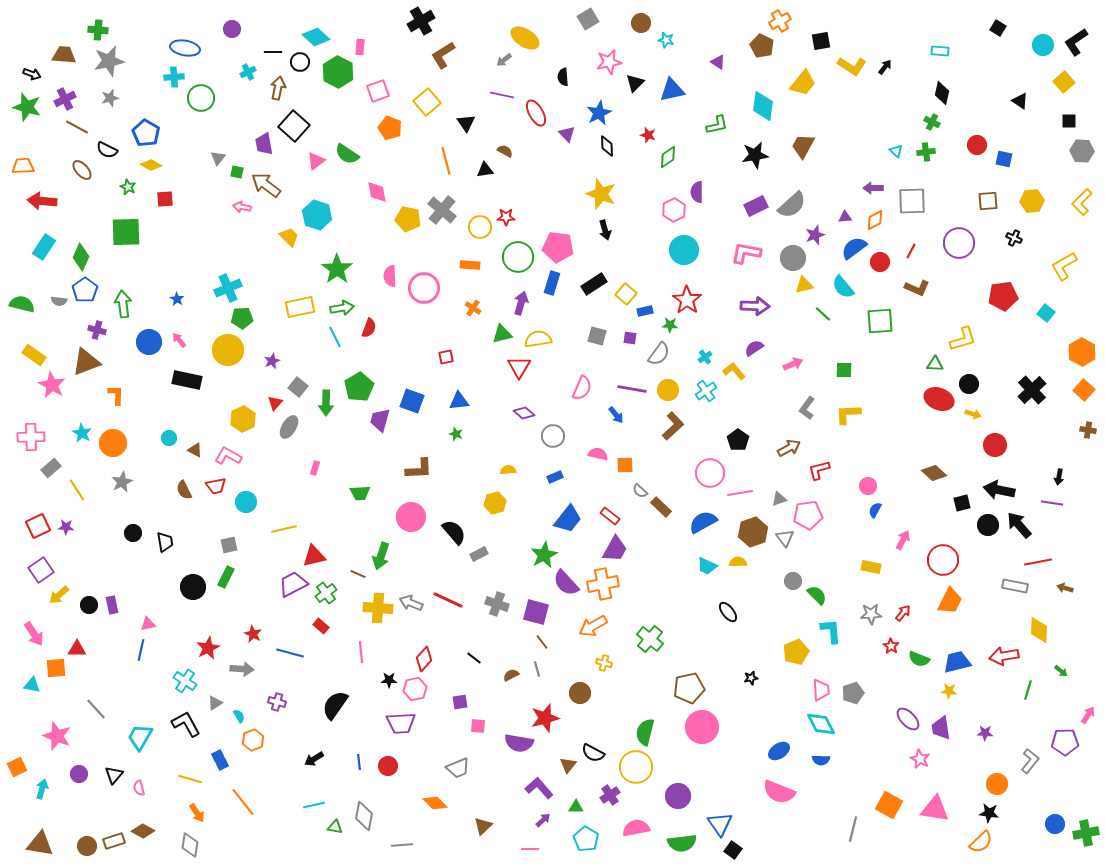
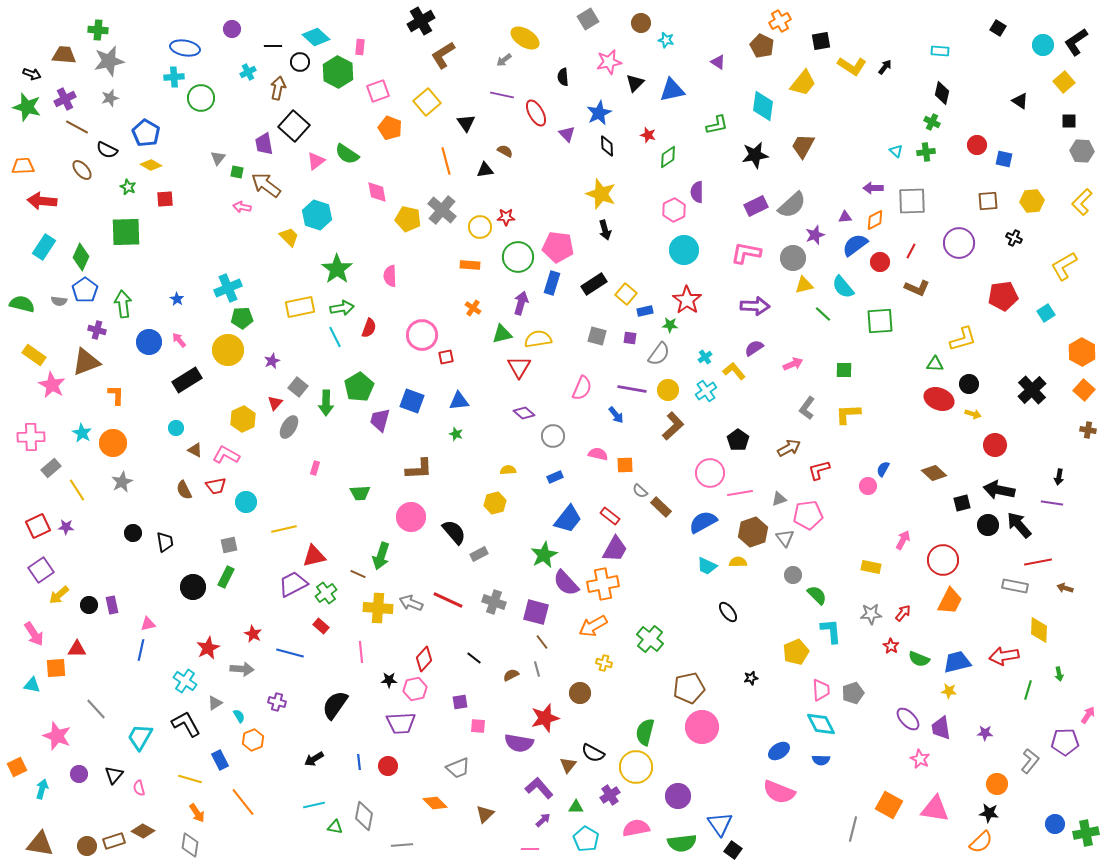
black line at (273, 52): moved 6 px up
blue semicircle at (854, 248): moved 1 px right, 3 px up
pink circle at (424, 288): moved 2 px left, 47 px down
cyan square at (1046, 313): rotated 18 degrees clockwise
black rectangle at (187, 380): rotated 44 degrees counterclockwise
cyan circle at (169, 438): moved 7 px right, 10 px up
pink L-shape at (228, 456): moved 2 px left, 1 px up
blue semicircle at (875, 510): moved 8 px right, 41 px up
gray circle at (793, 581): moved 6 px up
gray cross at (497, 604): moved 3 px left, 2 px up
green arrow at (1061, 671): moved 2 px left, 3 px down; rotated 40 degrees clockwise
brown triangle at (483, 826): moved 2 px right, 12 px up
